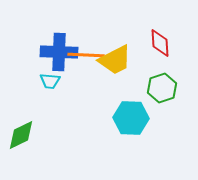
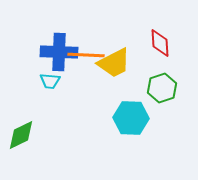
yellow trapezoid: moved 1 px left, 3 px down
